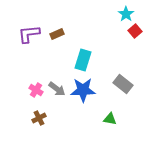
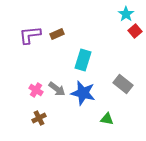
purple L-shape: moved 1 px right, 1 px down
blue star: moved 3 px down; rotated 15 degrees clockwise
green triangle: moved 3 px left
